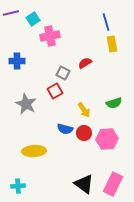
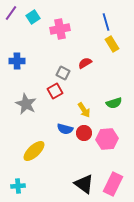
purple line: rotated 42 degrees counterclockwise
cyan square: moved 2 px up
pink cross: moved 10 px right, 7 px up
yellow rectangle: rotated 21 degrees counterclockwise
yellow ellipse: rotated 40 degrees counterclockwise
